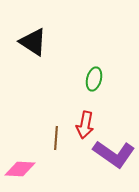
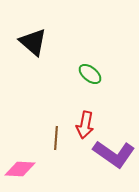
black triangle: rotated 8 degrees clockwise
green ellipse: moved 4 px left, 5 px up; rotated 65 degrees counterclockwise
